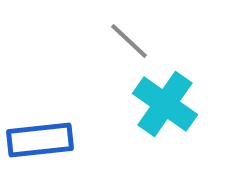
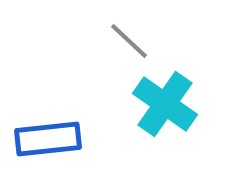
blue rectangle: moved 8 px right, 1 px up
